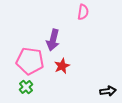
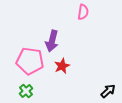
purple arrow: moved 1 px left, 1 px down
green cross: moved 4 px down
black arrow: rotated 35 degrees counterclockwise
